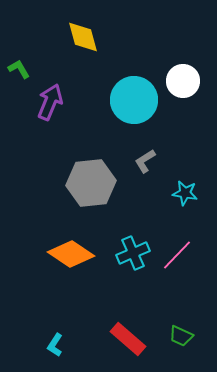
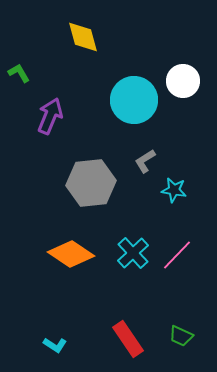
green L-shape: moved 4 px down
purple arrow: moved 14 px down
cyan star: moved 11 px left, 3 px up
cyan cross: rotated 20 degrees counterclockwise
red rectangle: rotated 15 degrees clockwise
cyan L-shape: rotated 90 degrees counterclockwise
